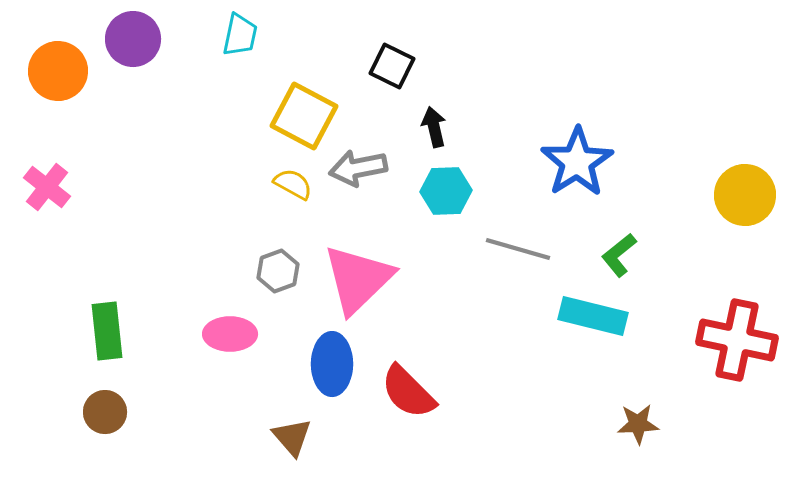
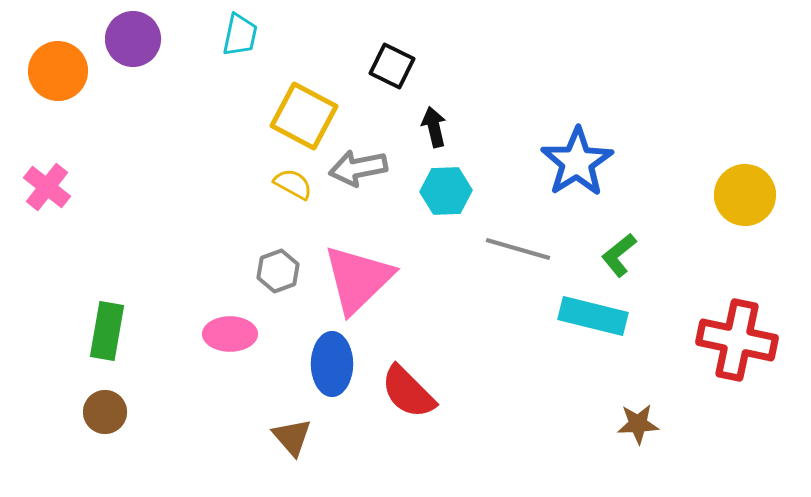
green rectangle: rotated 16 degrees clockwise
